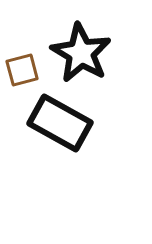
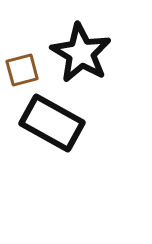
black rectangle: moved 8 px left
